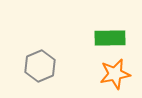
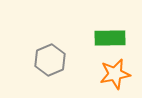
gray hexagon: moved 10 px right, 6 px up
